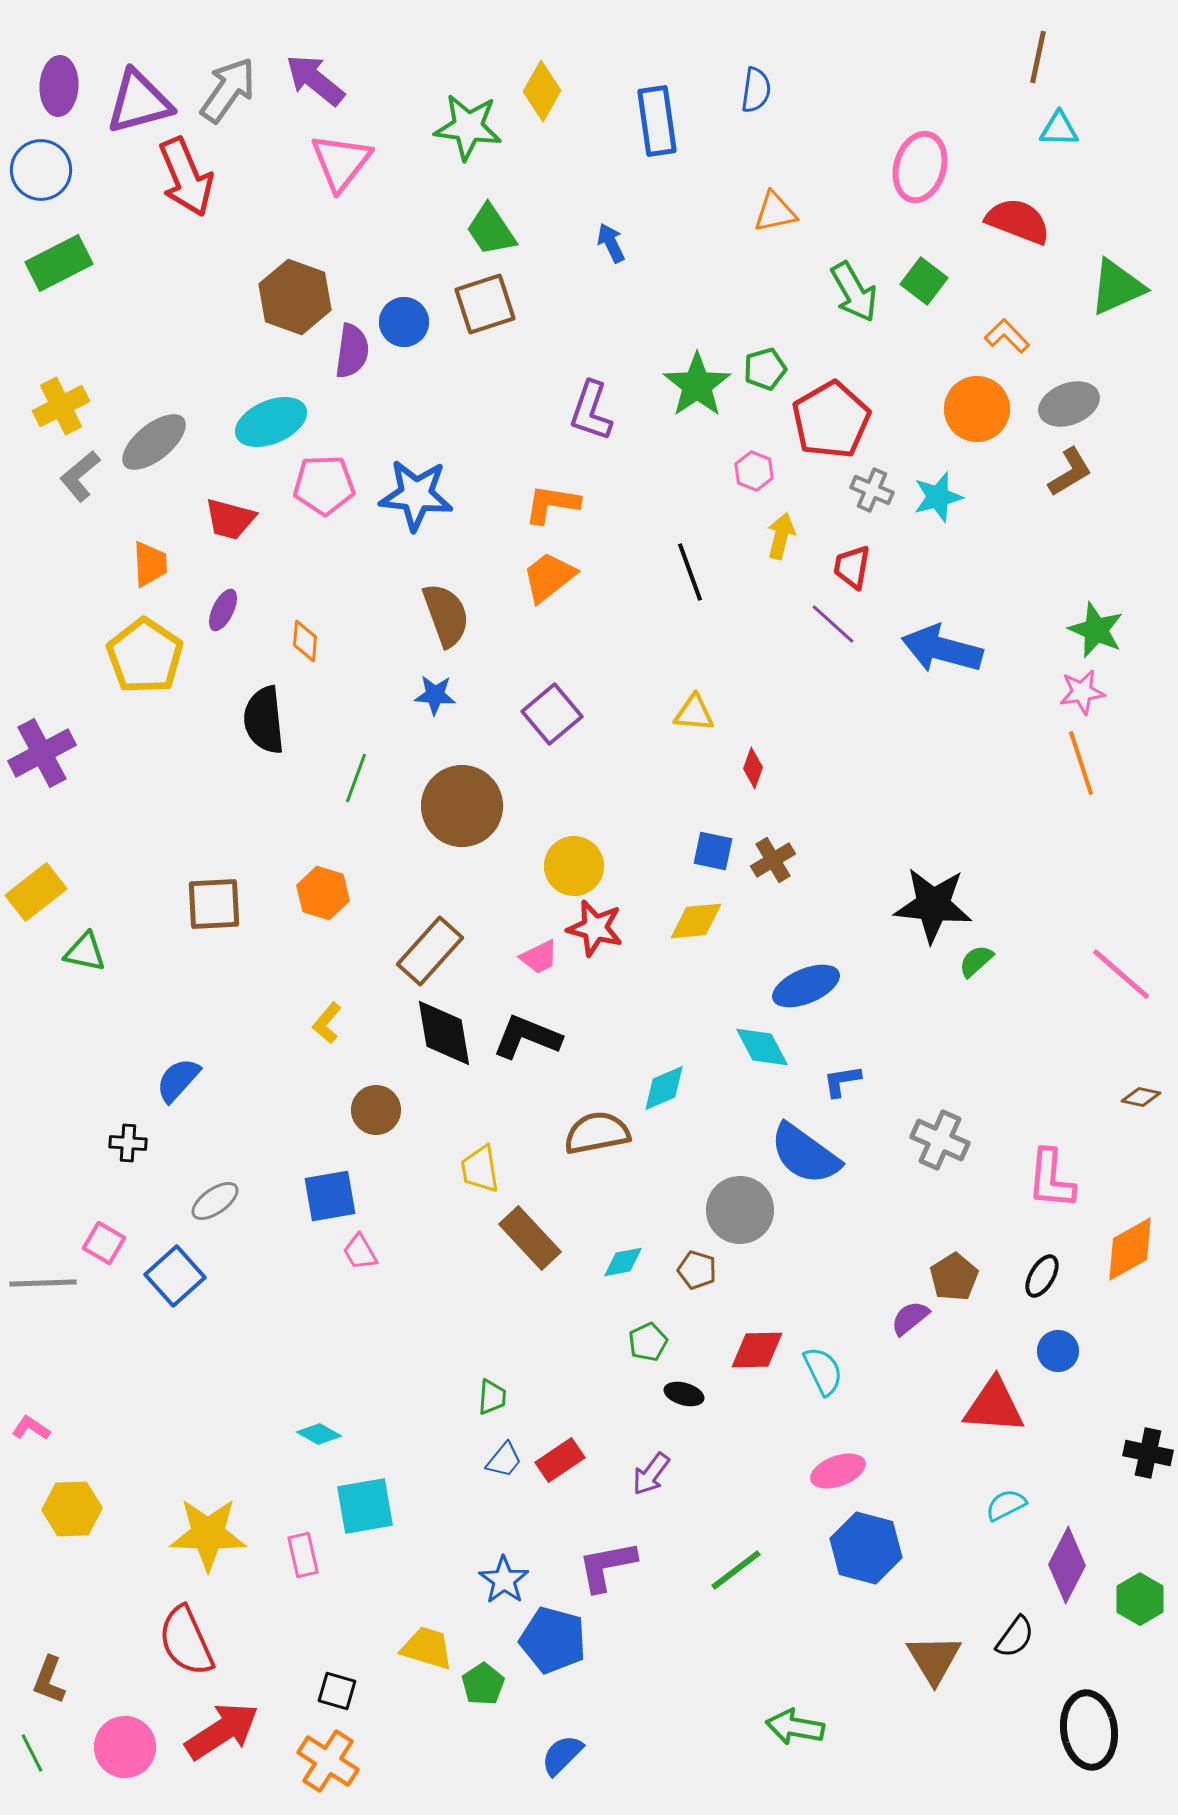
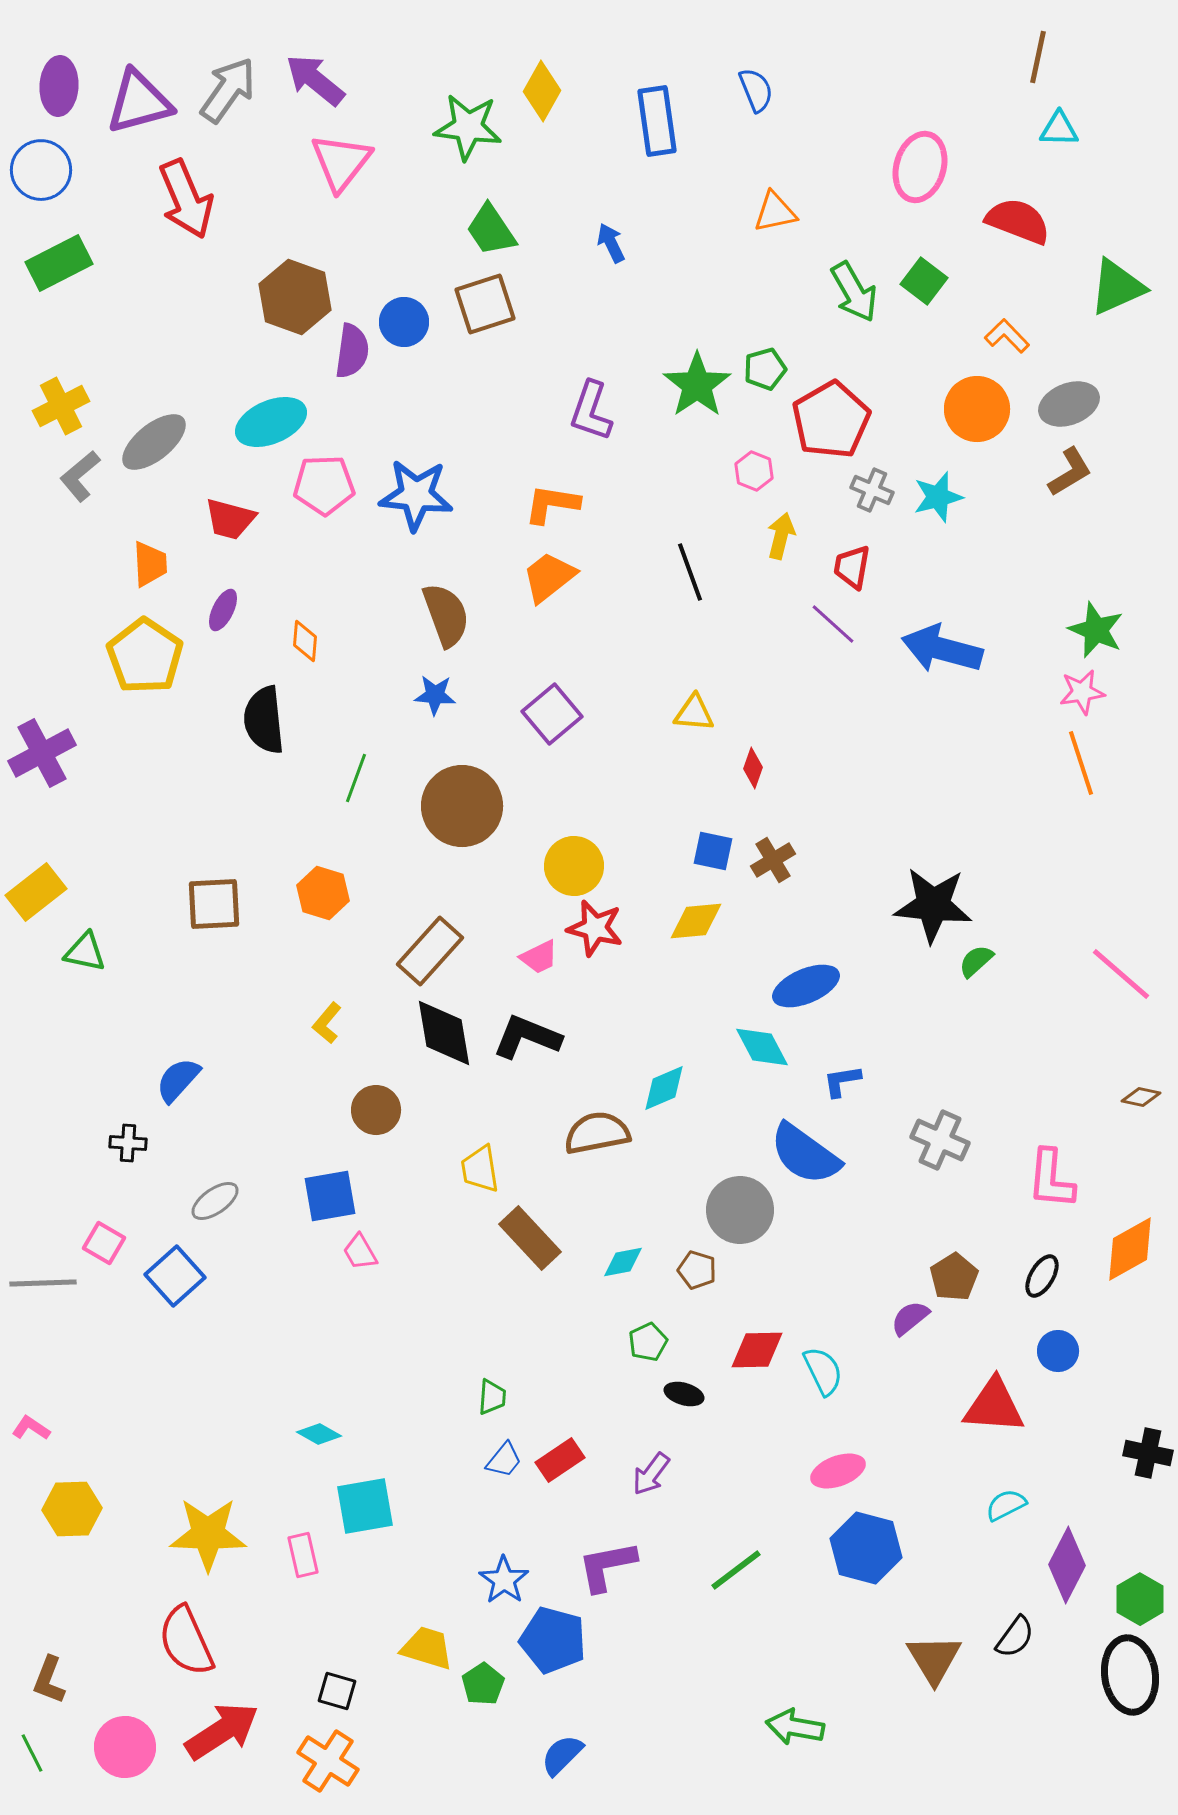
blue semicircle at (756, 90): rotated 30 degrees counterclockwise
red arrow at (186, 177): moved 22 px down
black ellipse at (1089, 1730): moved 41 px right, 55 px up
